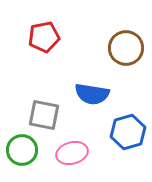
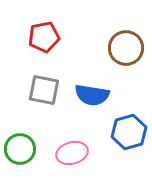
blue semicircle: moved 1 px down
gray square: moved 25 px up
blue hexagon: moved 1 px right
green circle: moved 2 px left, 1 px up
